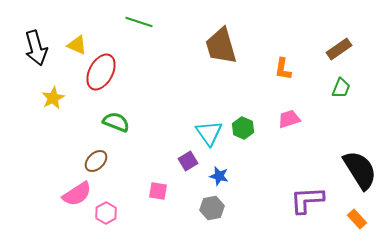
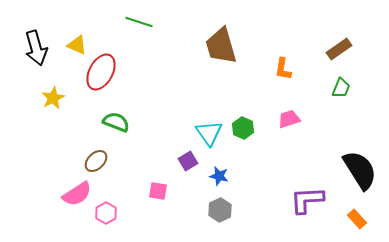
gray hexagon: moved 8 px right, 2 px down; rotated 15 degrees counterclockwise
